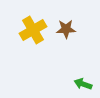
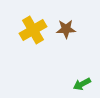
green arrow: moved 1 px left; rotated 48 degrees counterclockwise
